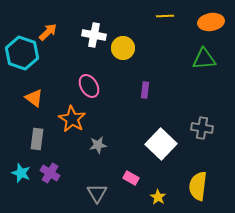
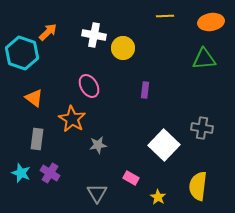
white square: moved 3 px right, 1 px down
